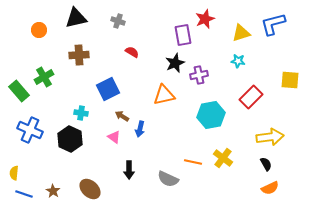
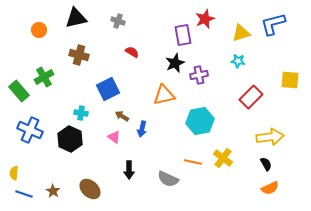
brown cross: rotated 18 degrees clockwise
cyan hexagon: moved 11 px left, 6 px down
blue arrow: moved 2 px right
